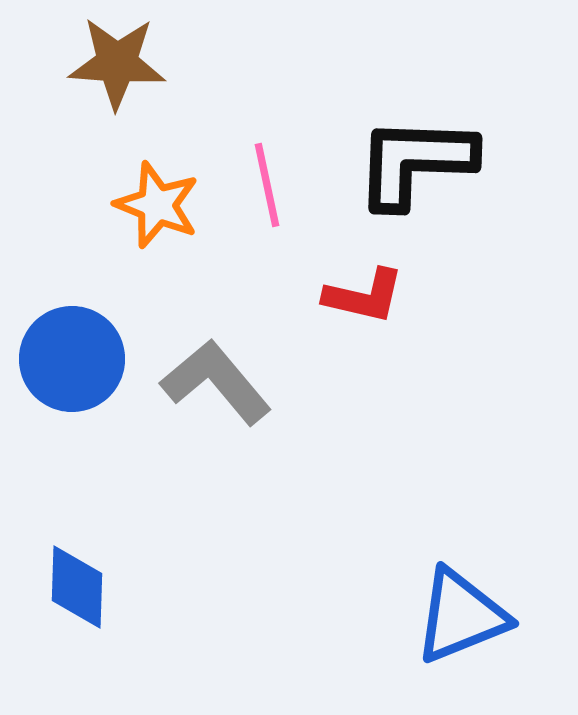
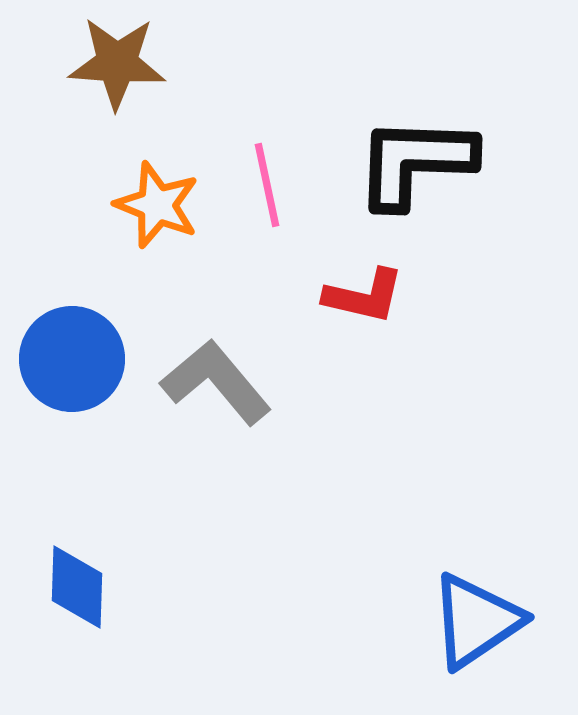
blue triangle: moved 15 px right, 5 px down; rotated 12 degrees counterclockwise
